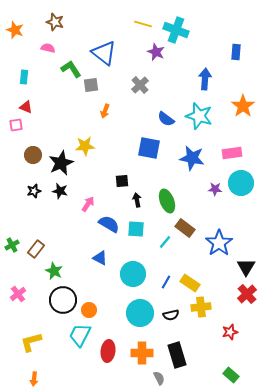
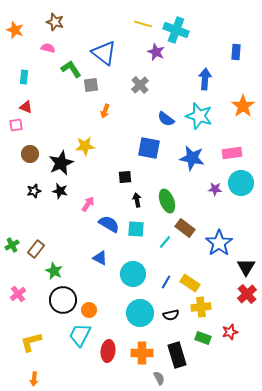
brown circle at (33, 155): moved 3 px left, 1 px up
black square at (122, 181): moved 3 px right, 4 px up
green rectangle at (231, 375): moved 28 px left, 37 px up; rotated 21 degrees counterclockwise
